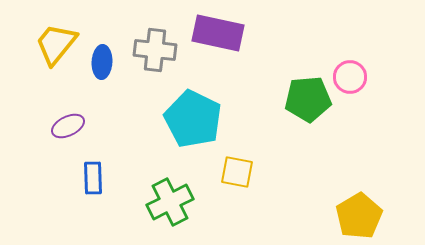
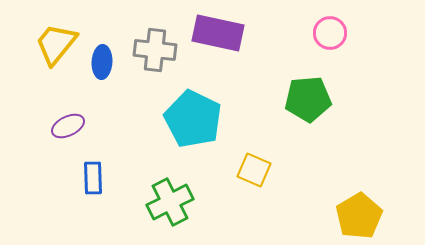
pink circle: moved 20 px left, 44 px up
yellow square: moved 17 px right, 2 px up; rotated 12 degrees clockwise
